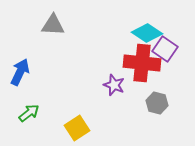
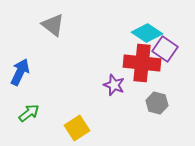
gray triangle: rotated 35 degrees clockwise
